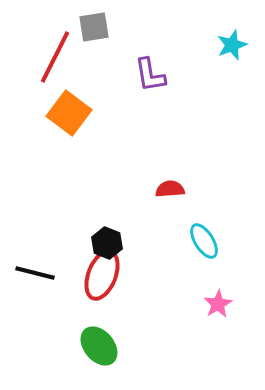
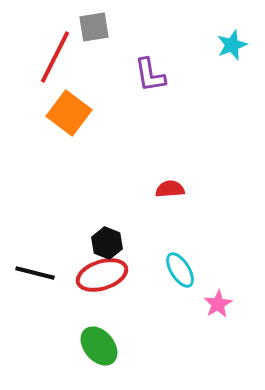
cyan ellipse: moved 24 px left, 29 px down
red ellipse: rotated 51 degrees clockwise
